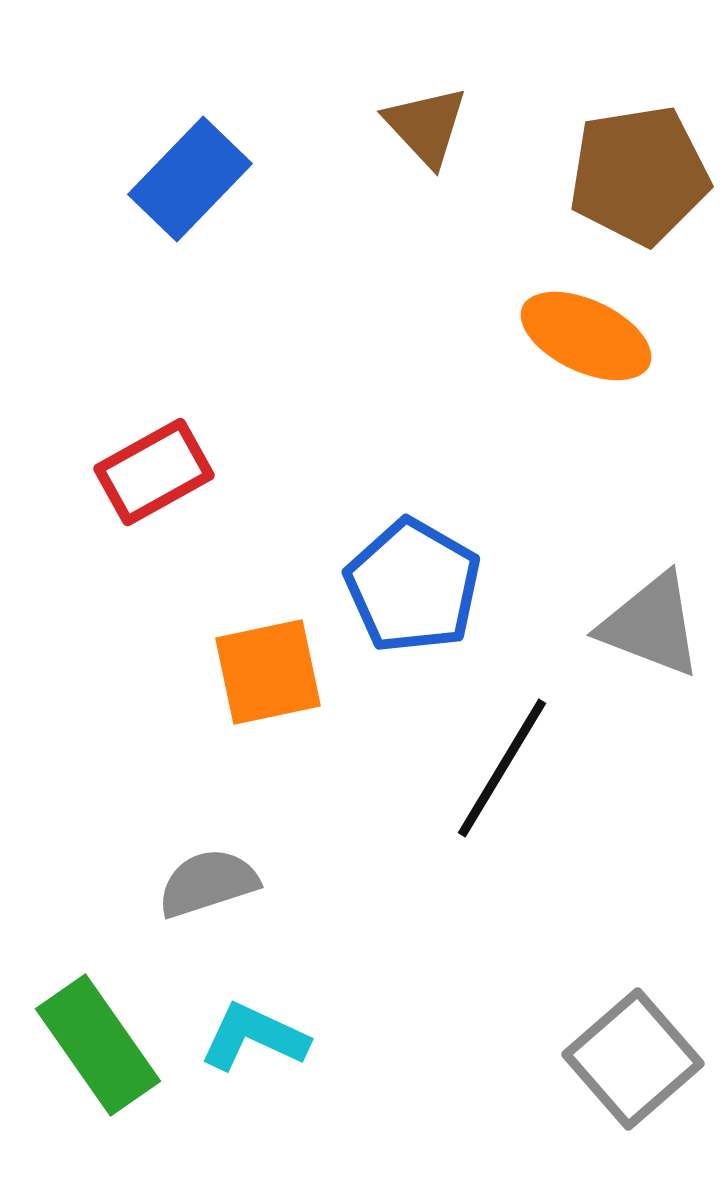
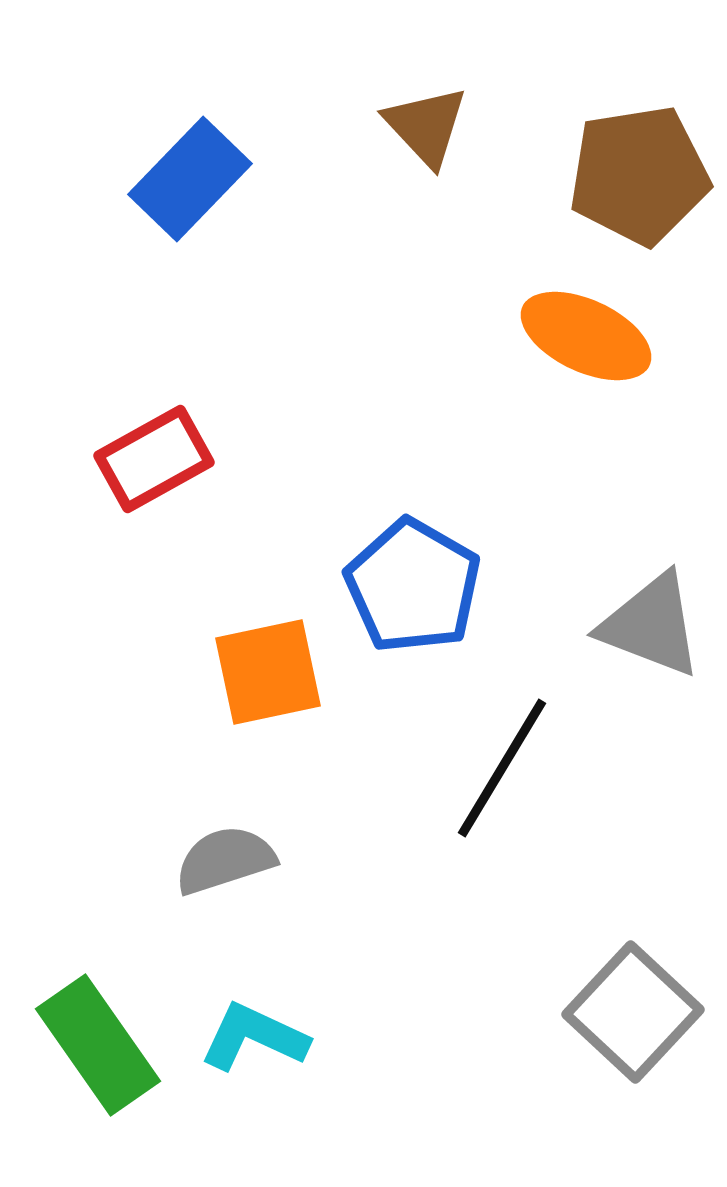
red rectangle: moved 13 px up
gray semicircle: moved 17 px right, 23 px up
gray square: moved 47 px up; rotated 6 degrees counterclockwise
